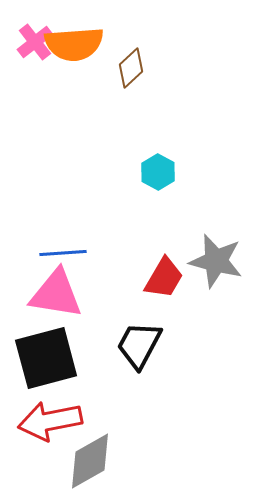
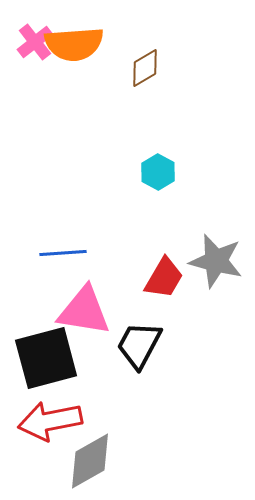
brown diamond: moved 14 px right; rotated 12 degrees clockwise
pink triangle: moved 28 px right, 17 px down
